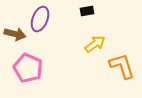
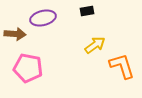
purple ellipse: moved 3 px right, 1 px up; rotated 55 degrees clockwise
brown arrow: rotated 10 degrees counterclockwise
yellow arrow: moved 1 px down
pink pentagon: rotated 12 degrees counterclockwise
